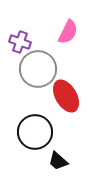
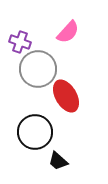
pink semicircle: rotated 15 degrees clockwise
